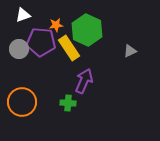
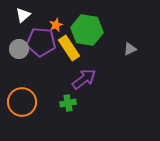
white triangle: rotated 21 degrees counterclockwise
orange star: rotated 16 degrees counterclockwise
green hexagon: rotated 16 degrees counterclockwise
gray triangle: moved 2 px up
purple arrow: moved 2 px up; rotated 30 degrees clockwise
green cross: rotated 14 degrees counterclockwise
